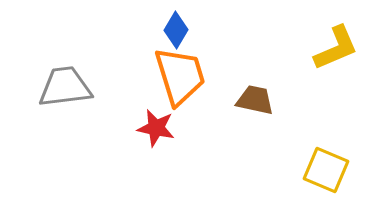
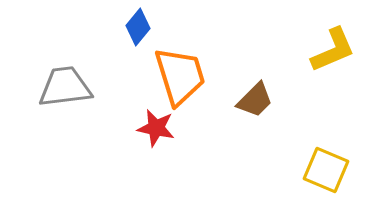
blue diamond: moved 38 px left, 3 px up; rotated 9 degrees clockwise
yellow L-shape: moved 3 px left, 2 px down
brown trapezoid: rotated 123 degrees clockwise
